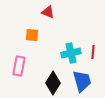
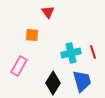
red triangle: rotated 32 degrees clockwise
red line: rotated 24 degrees counterclockwise
pink rectangle: rotated 18 degrees clockwise
